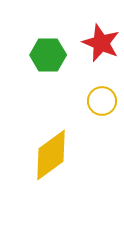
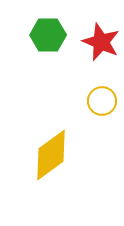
red star: moved 1 px up
green hexagon: moved 20 px up
